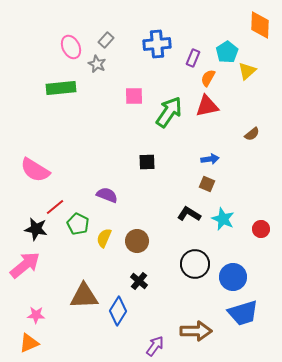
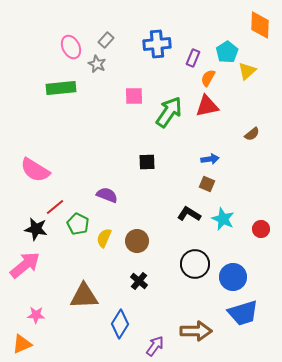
blue diamond: moved 2 px right, 13 px down
orange triangle: moved 7 px left, 1 px down
